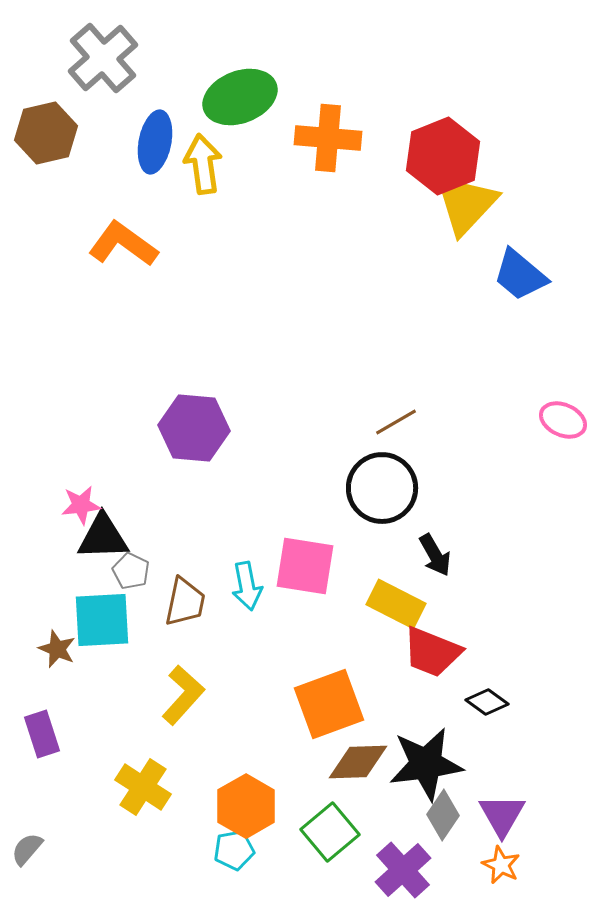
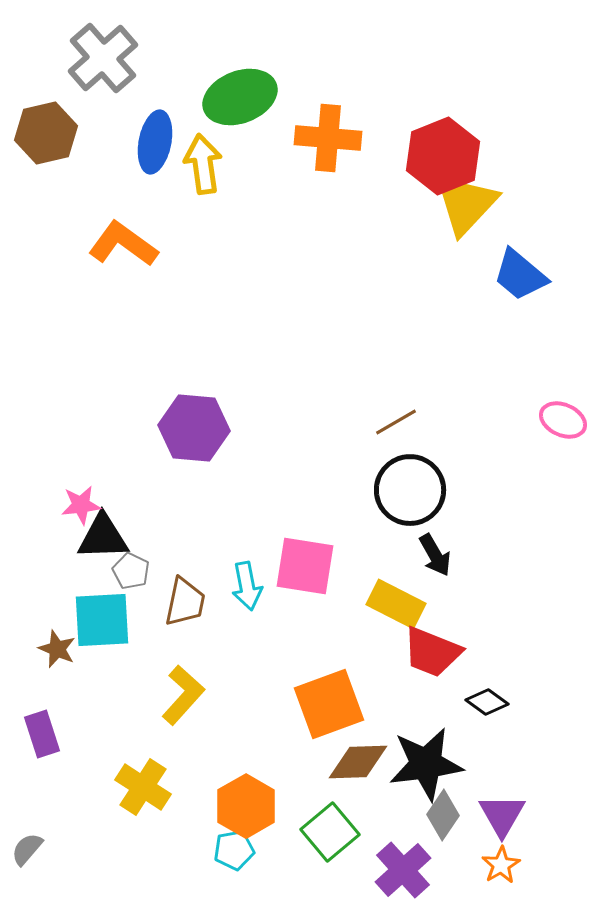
black circle: moved 28 px right, 2 px down
orange star: rotated 15 degrees clockwise
